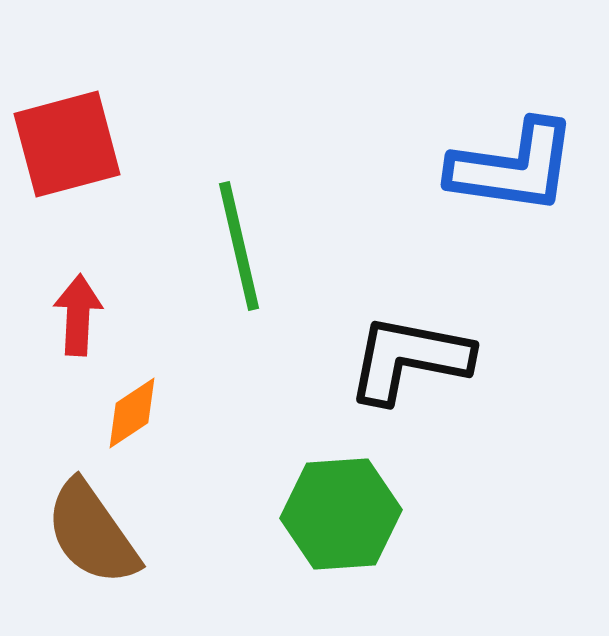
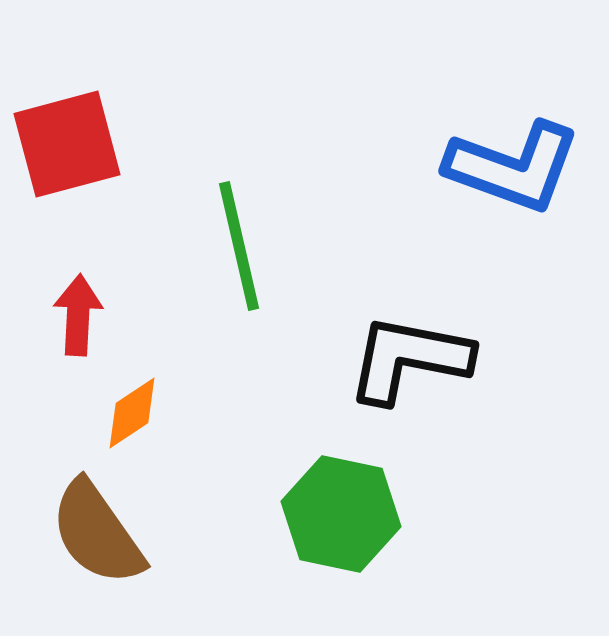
blue L-shape: rotated 12 degrees clockwise
green hexagon: rotated 16 degrees clockwise
brown semicircle: moved 5 px right
